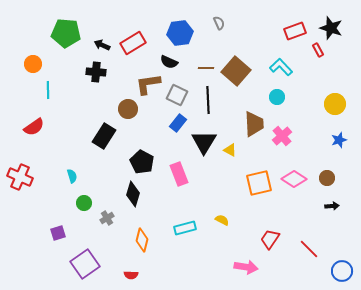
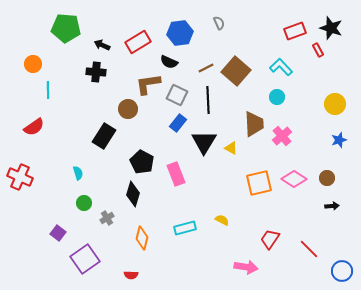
green pentagon at (66, 33): moved 5 px up
red rectangle at (133, 43): moved 5 px right, 1 px up
brown line at (206, 68): rotated 28 degrees counterclockwise
yellow triangle at (230, 150): moved 1 px right, 2 px up
pink rectangle at (179, 174): moved 3 px left
cyan semicircle at (72, 176): moved 6 px right, 3 px up
purple square at (58, 233): rotated 35 degrees counterclockwise
orange diamond at (142, 240): moved 2 px up
purple square at (85, 264): moved 5 px up
